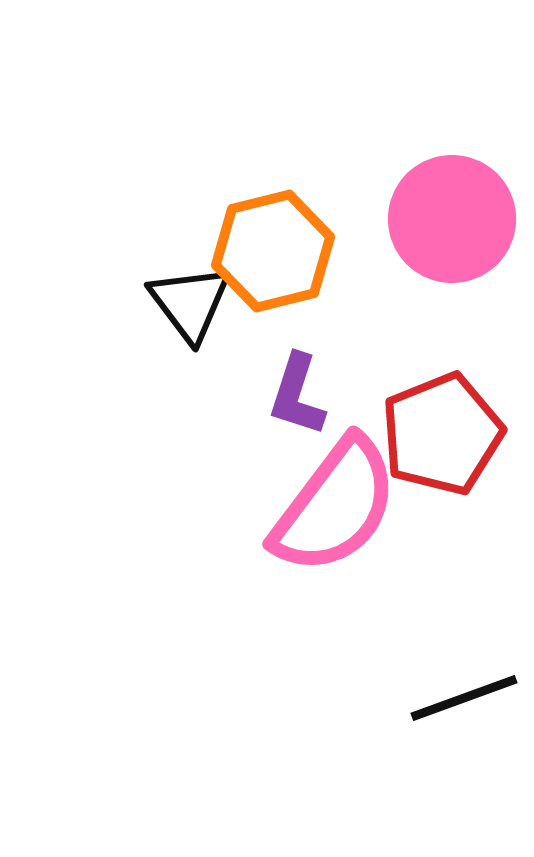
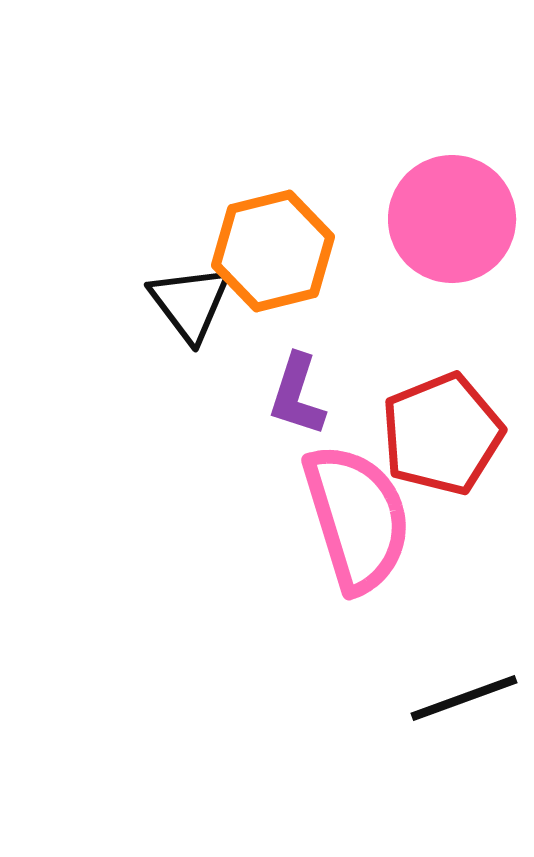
pink semicircle: moved 22 px right, 12 px down; rotated 54 degrees counterclockwise
